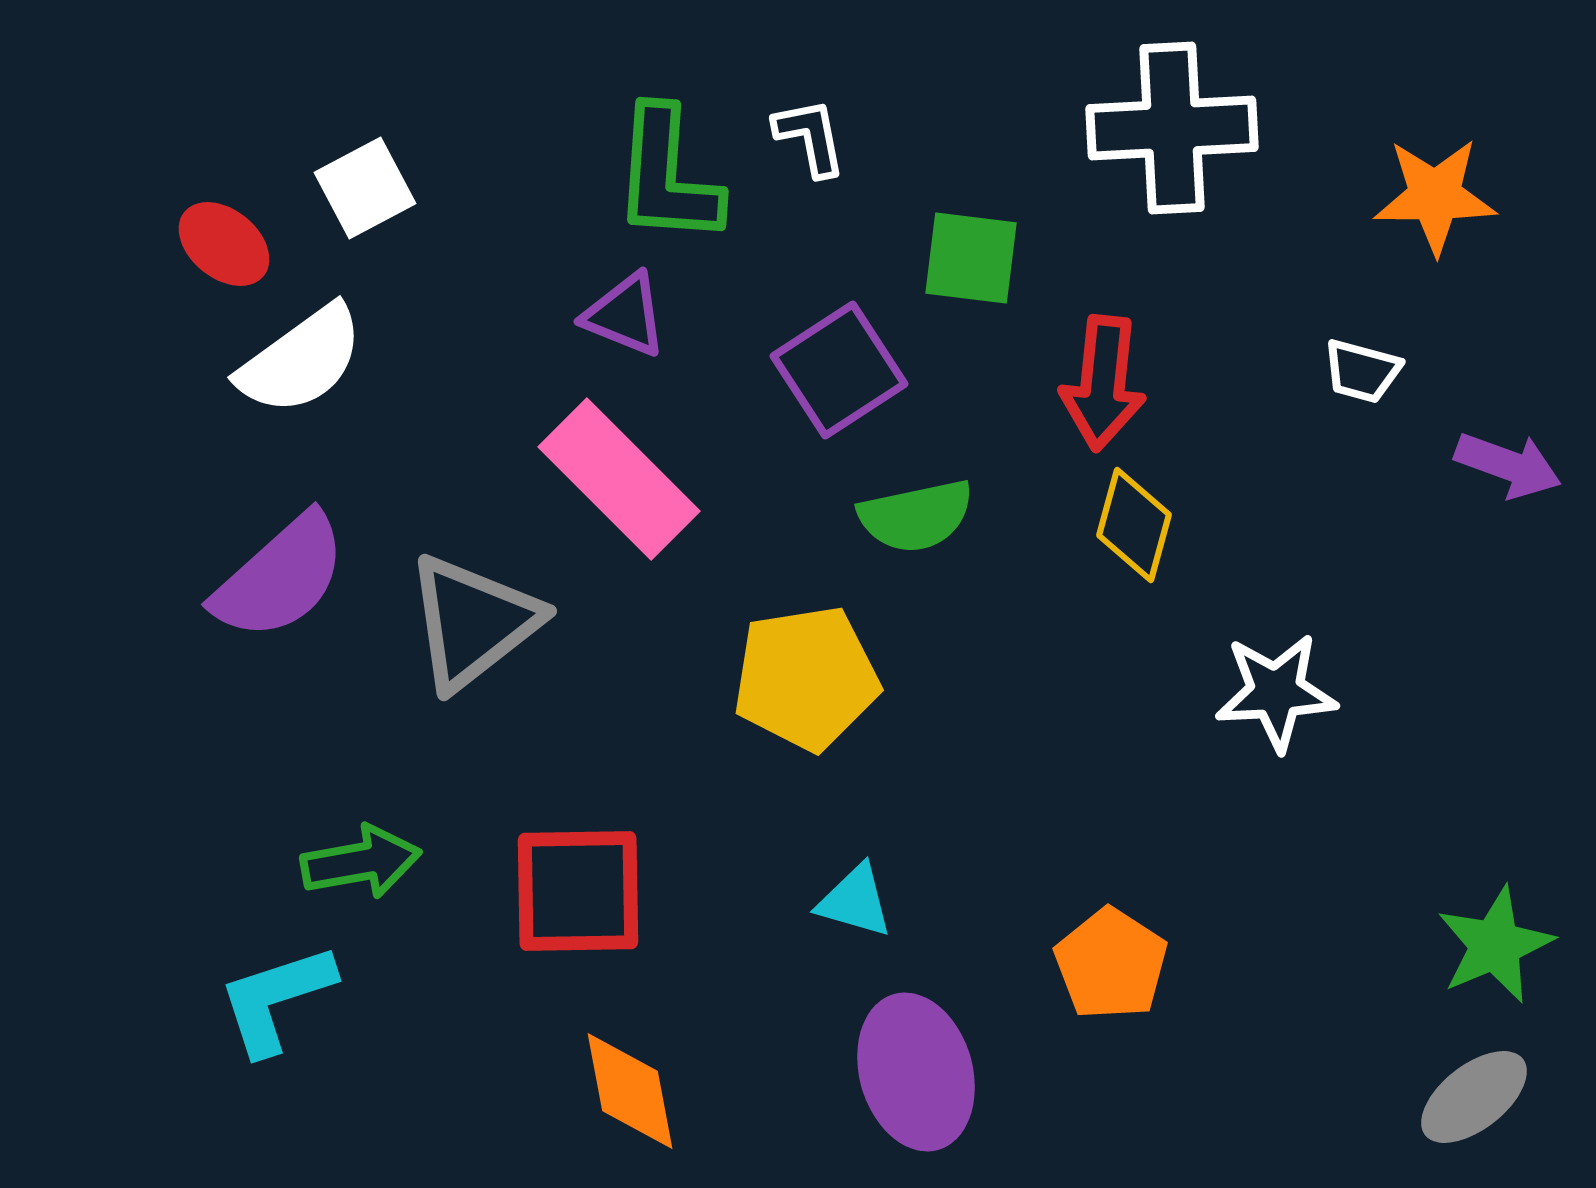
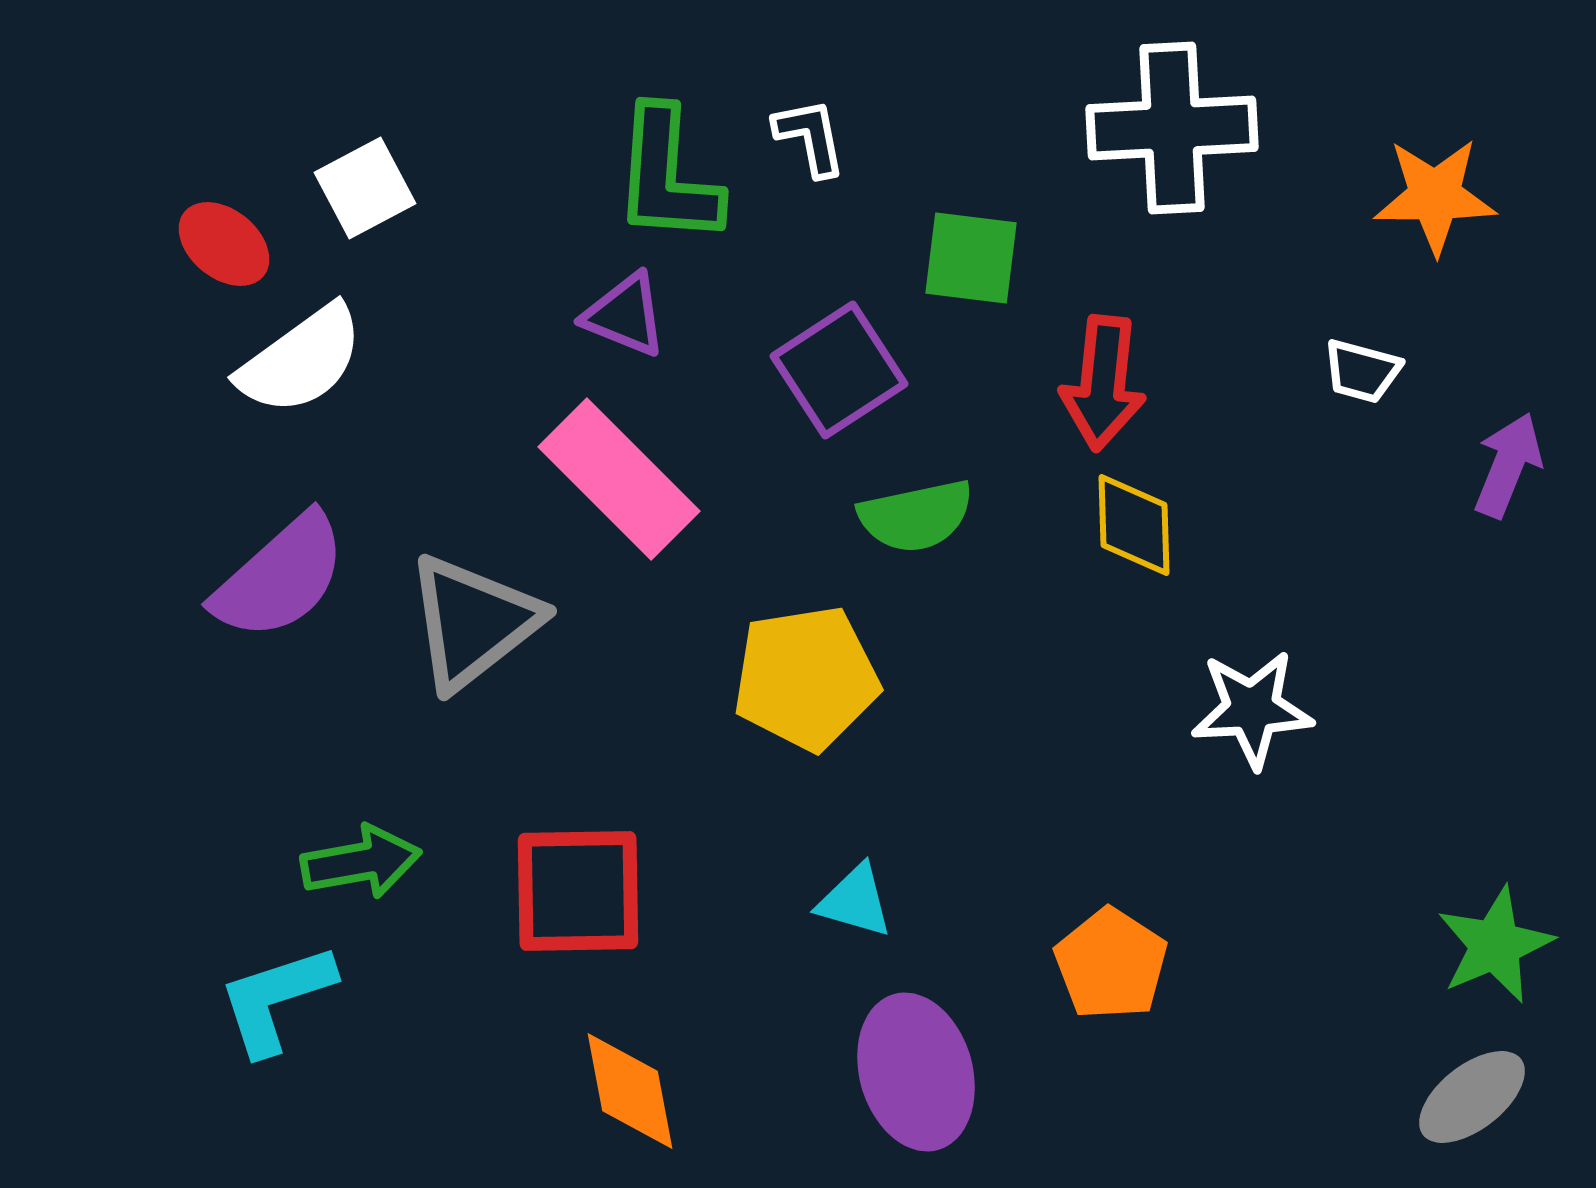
purple arrow: rotated 88 degrees counterclockwise
yellow diamond: rotated 17 degrees counterclockwise
white star: moved 24 px left, 17 px down
gray ellipse: moved 2 px left
